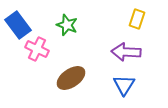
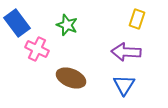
blue rectangle: moved 1 px left, 2 px up
brown ellipse: rotated 56 degrees clockwise
